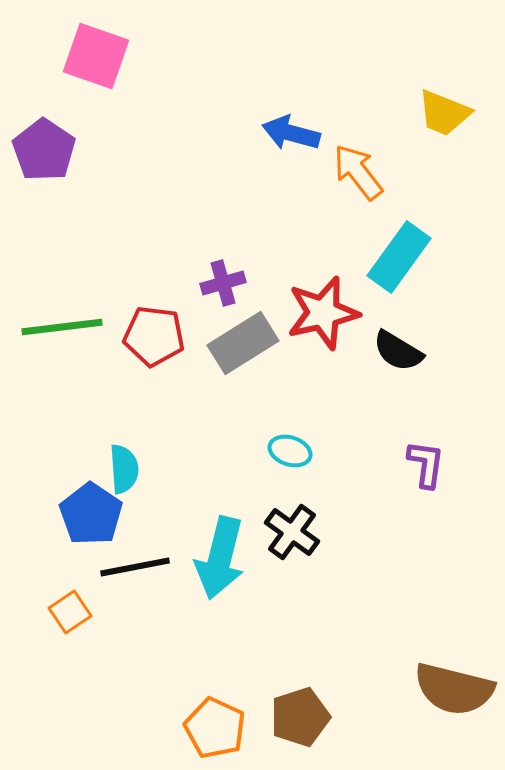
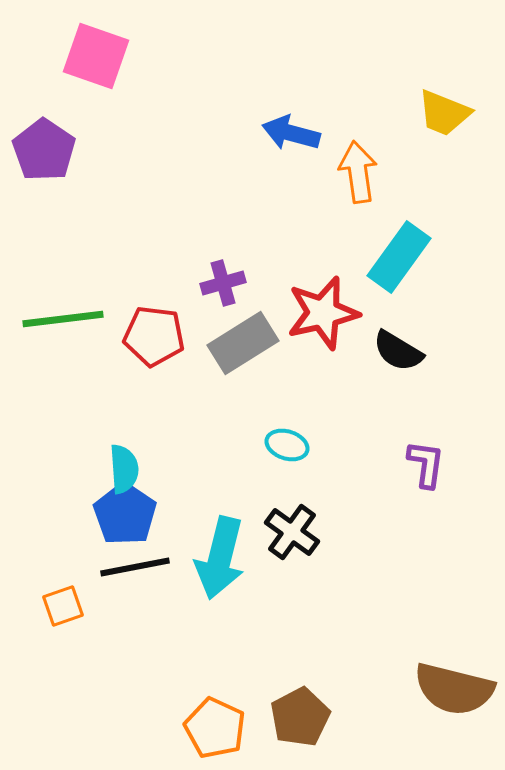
orange arrow: rotated 30 degrees clockwise
green line: moved 1 px right, 8 px up
cyan ellipse: moved 3 px left, 6 px up
blue pentagon: moved 34 px right
orange square: moved 7 px left, 6 px up; rotated 15 degrees clockwise
brown pentagon: rotated 10 degrees counterclockwise
